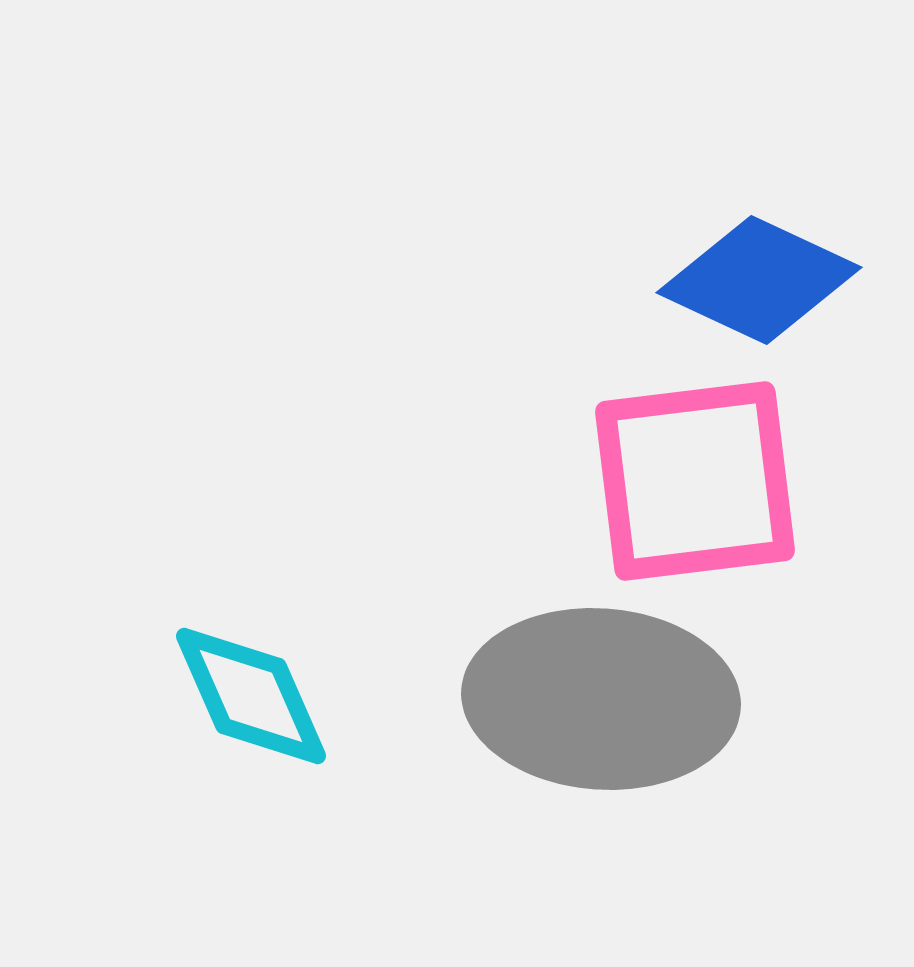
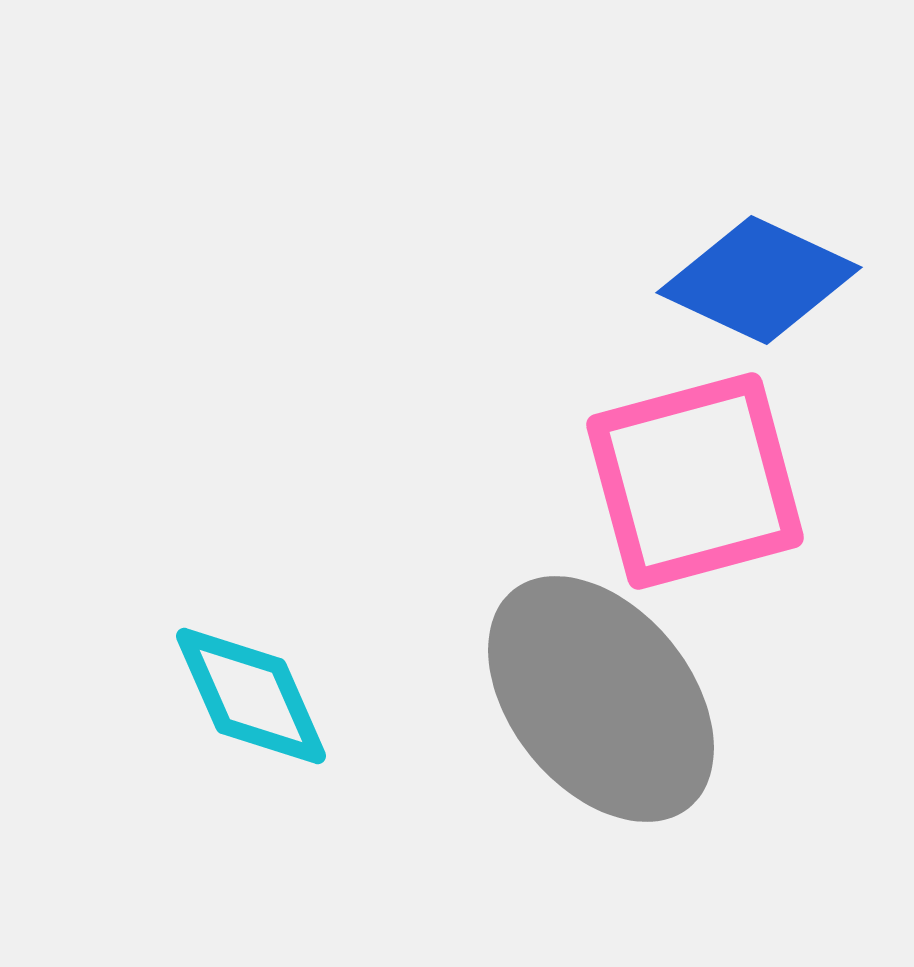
pink square: rotated 8 degrees counterclockwise
gray ellipse: rotated 47 degrees clockwise
